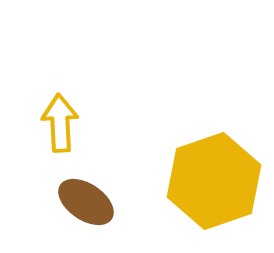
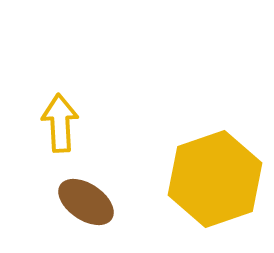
yellow hexagon: moved 1 px right, 2 px up
